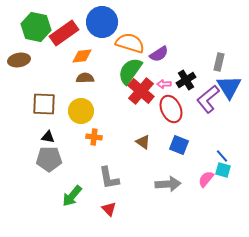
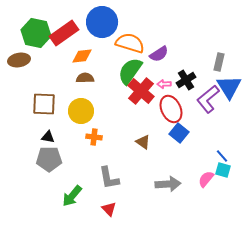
green hexagon: moved 6 px down
blue square: moved 12 px up; rotated 18 degrees clockwise
